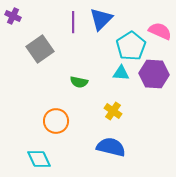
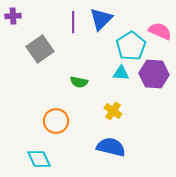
purple cross: rotated 28 degrees counterclockwise
